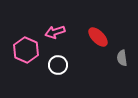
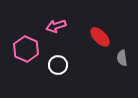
pink arrow: moved 1 px right, 6 px up
red ellipse: moved 2 px right
pink hexagon: moved 1 px up
